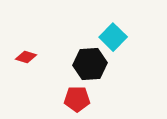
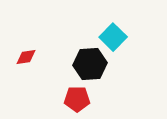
red diamond: rotated 25 degrees counterclockwise
